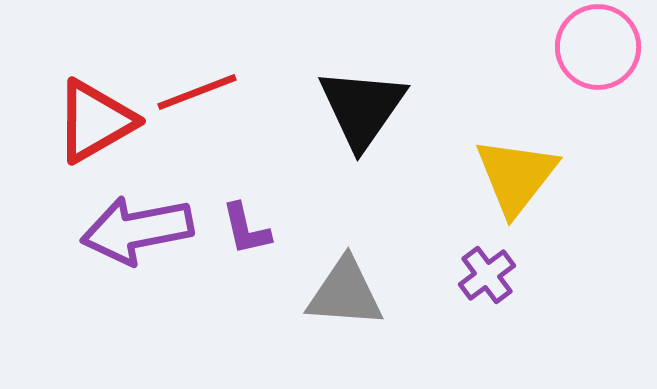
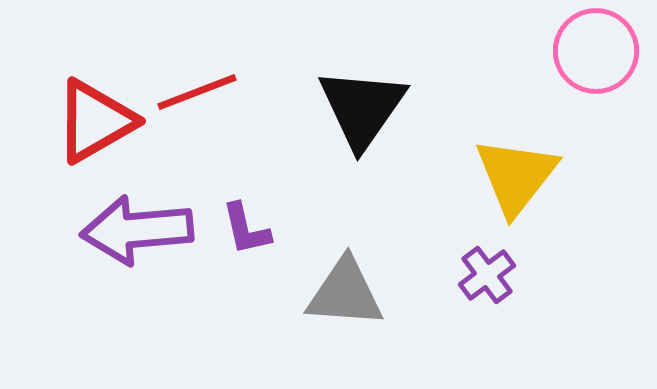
pink circle: moved 2 px left, 4 px down
purple arrow: rotated 6 degrees clockwise
